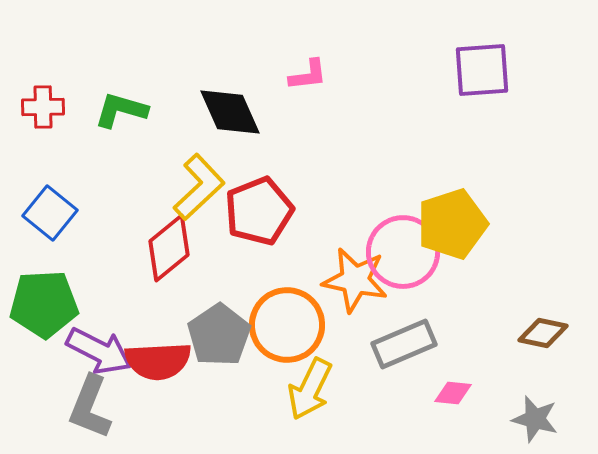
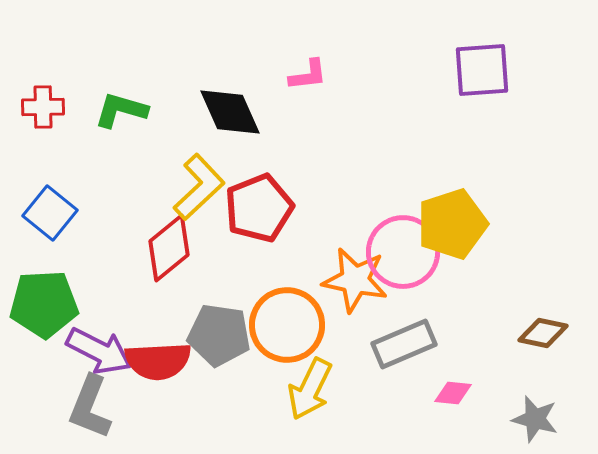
red pentagon: moved 3 px up
gray pentagon: rotated 30 degrees counterclockwise
